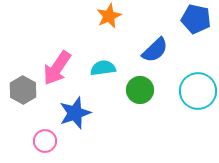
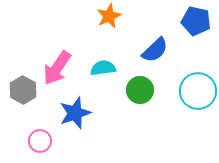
blue pentagon: moved 2 px down
pink circle: moved 5 px left
